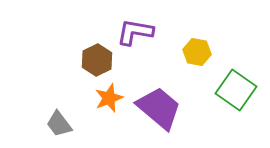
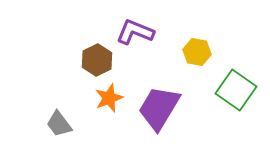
purple L-shape: rotated 12 degrees clockwise
purple trapezoid: rotated 99 degrees counterclockwise
